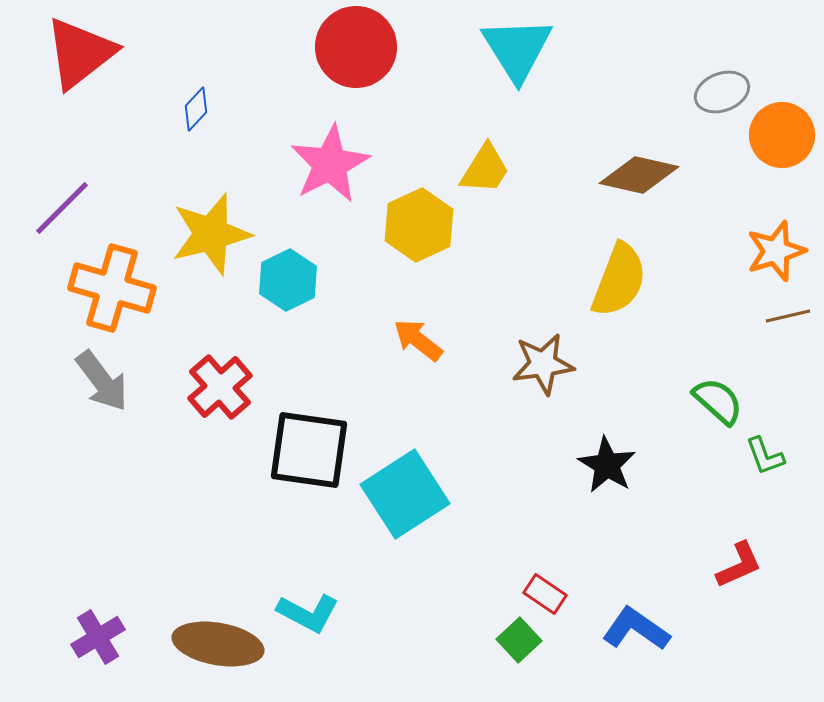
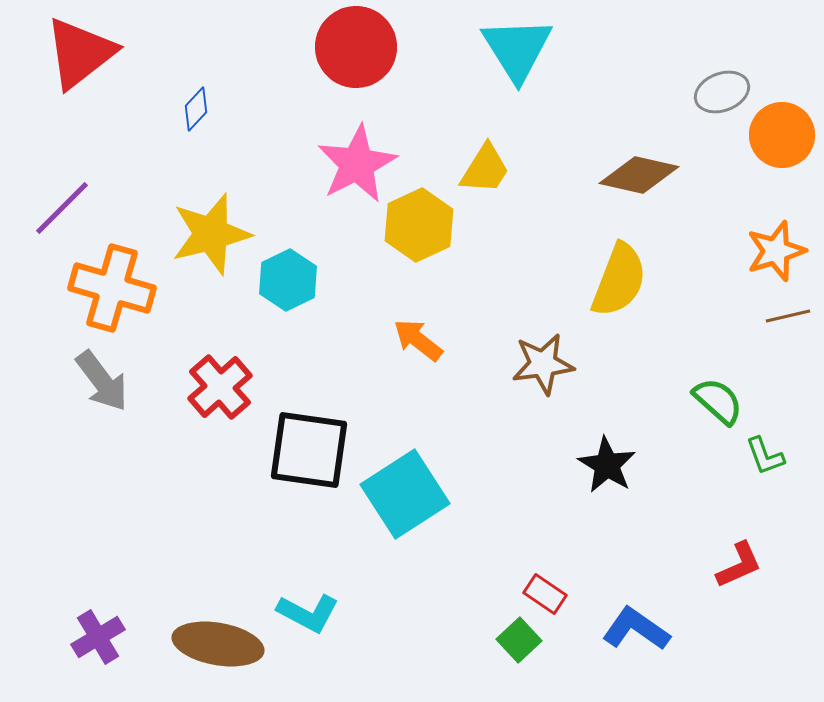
pink star: moved 27 px right
